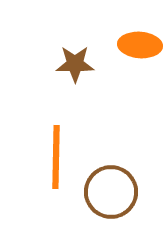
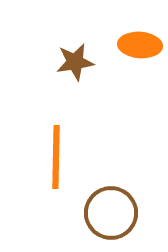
brown star: moved 2 px up; rotated 9 degrees counterclockwise
brown circle: moved 21 px down
